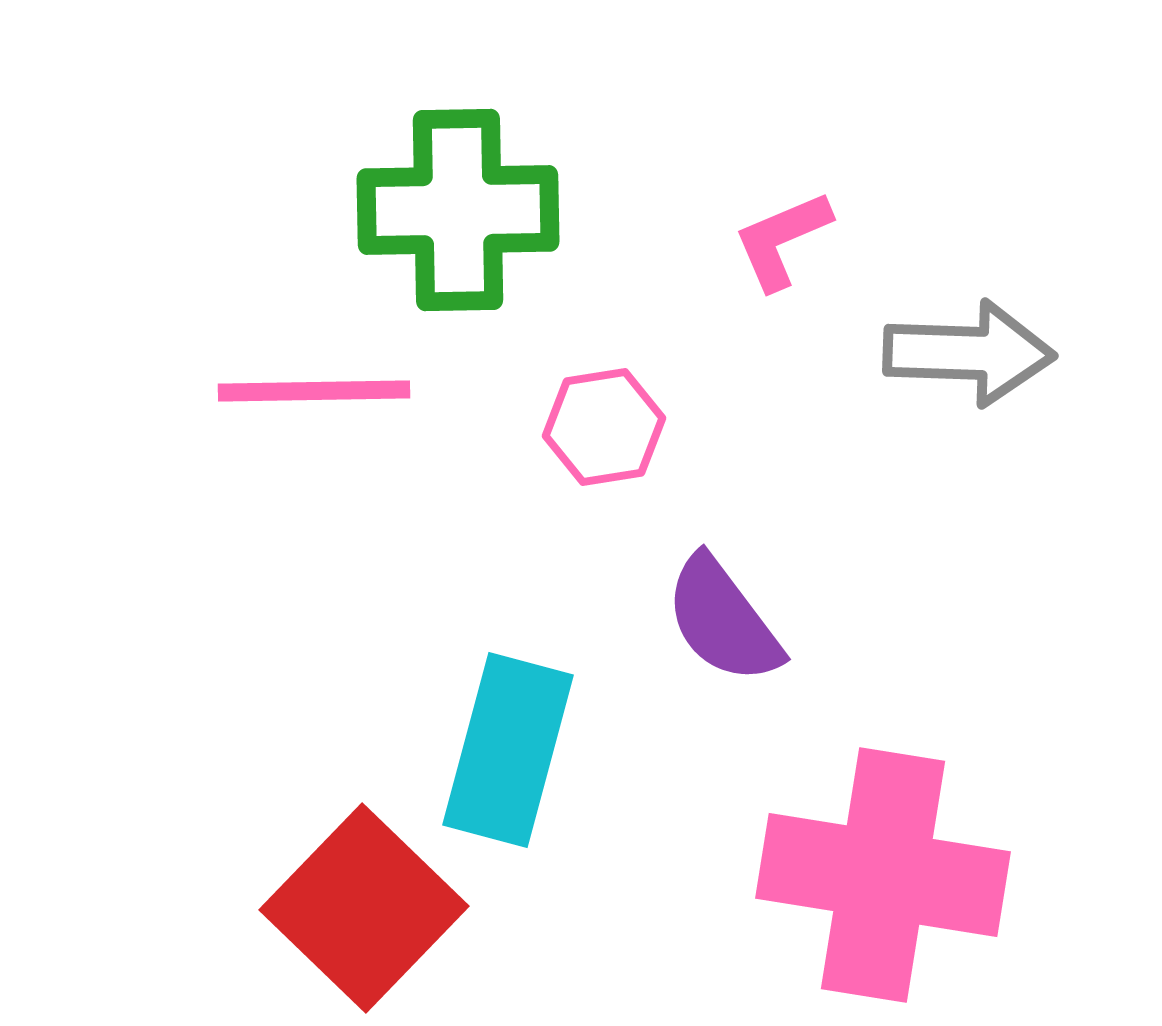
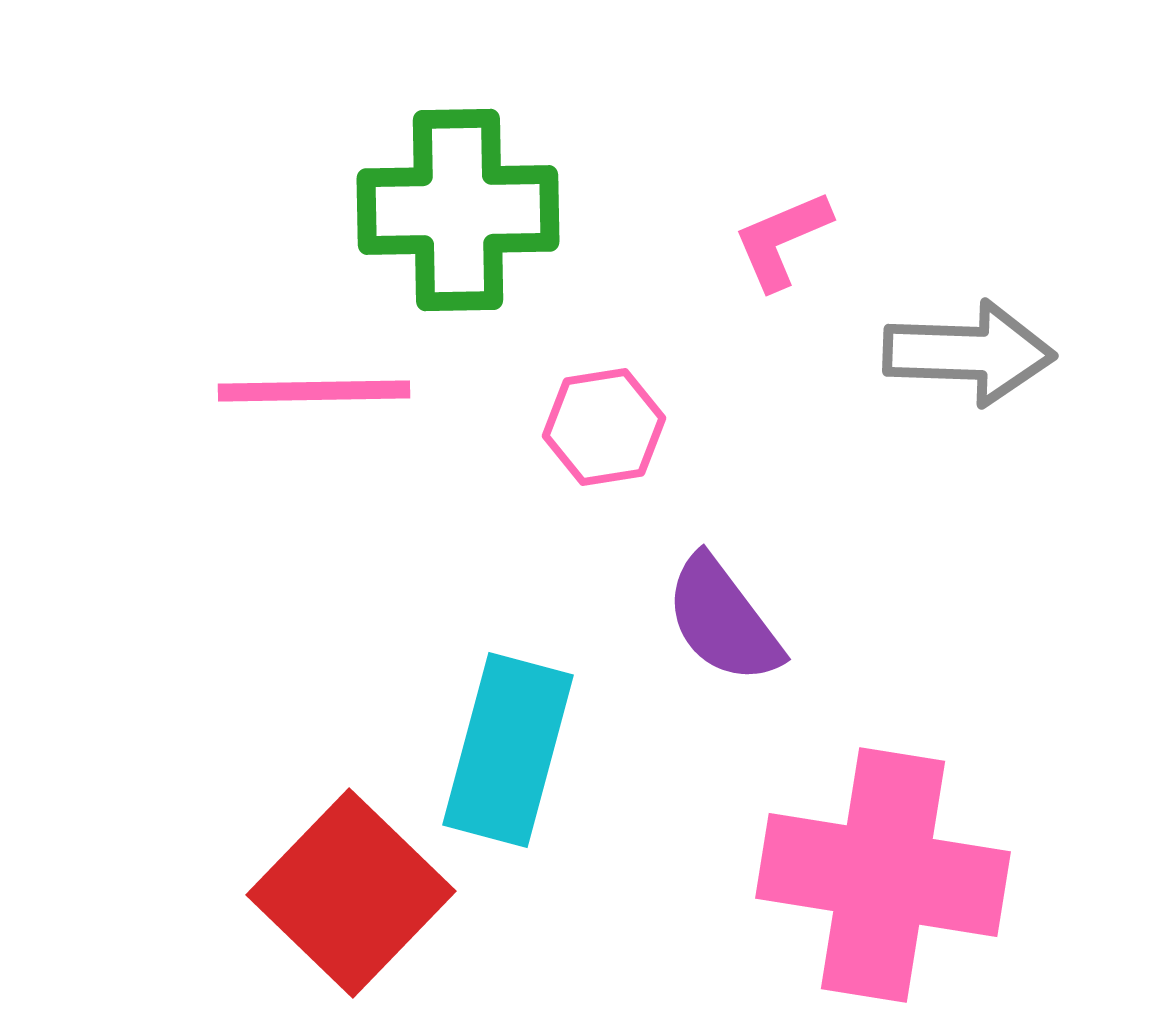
red square: moved 13 px left, 15 px up
